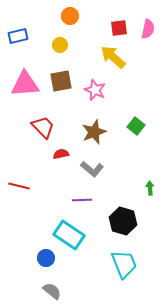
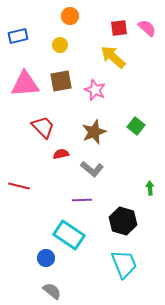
pink semicircle: moved 1 px left, 1 px up; rotated 60 degrees counterclockwise
